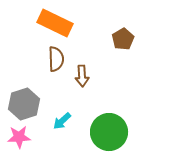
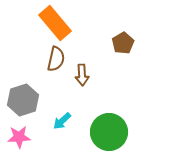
orange rectangle: rotated 24 degrees clockwise
brown pentagon: moved 4 px down
brown semicircle: rotated 15 degrees clockwise
brown arrow: moved 1 px up
gray hexagon: moved 1 px left, 4 px up
